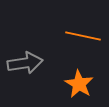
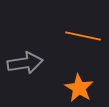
orange star: moved 4 px down
